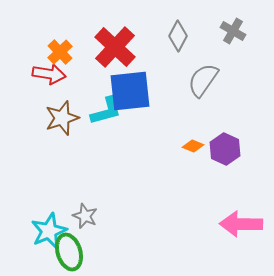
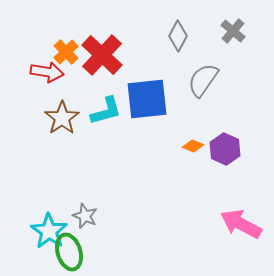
gray cross: rotated 10 degrees clockwise
red cross: moved 13 px left, 8 px down
orange cross: moved 6 px right
red arrow: moved 2 px left, 2 px up
blue square: moved 17 px right, 8 px down
brown star: rotated 16 degrees counterclockwise
pink arrow: rotated 27 degrees clockwise
cyan star: rotated 15 degrees counterclockwise
